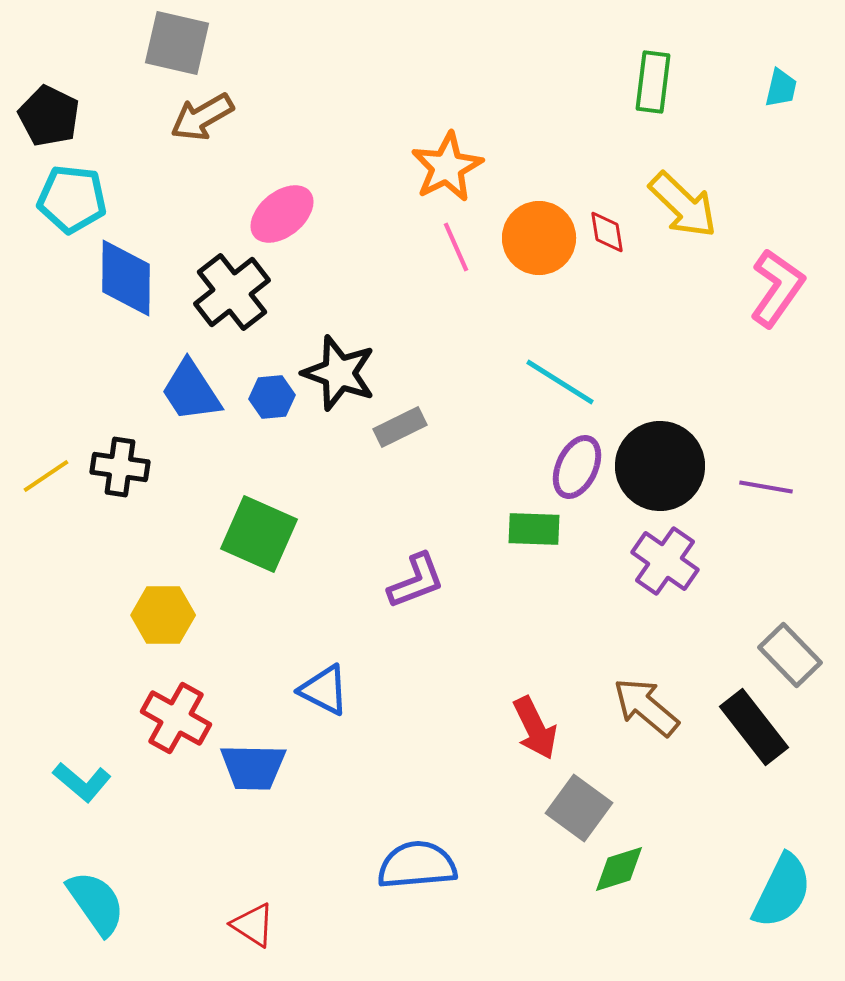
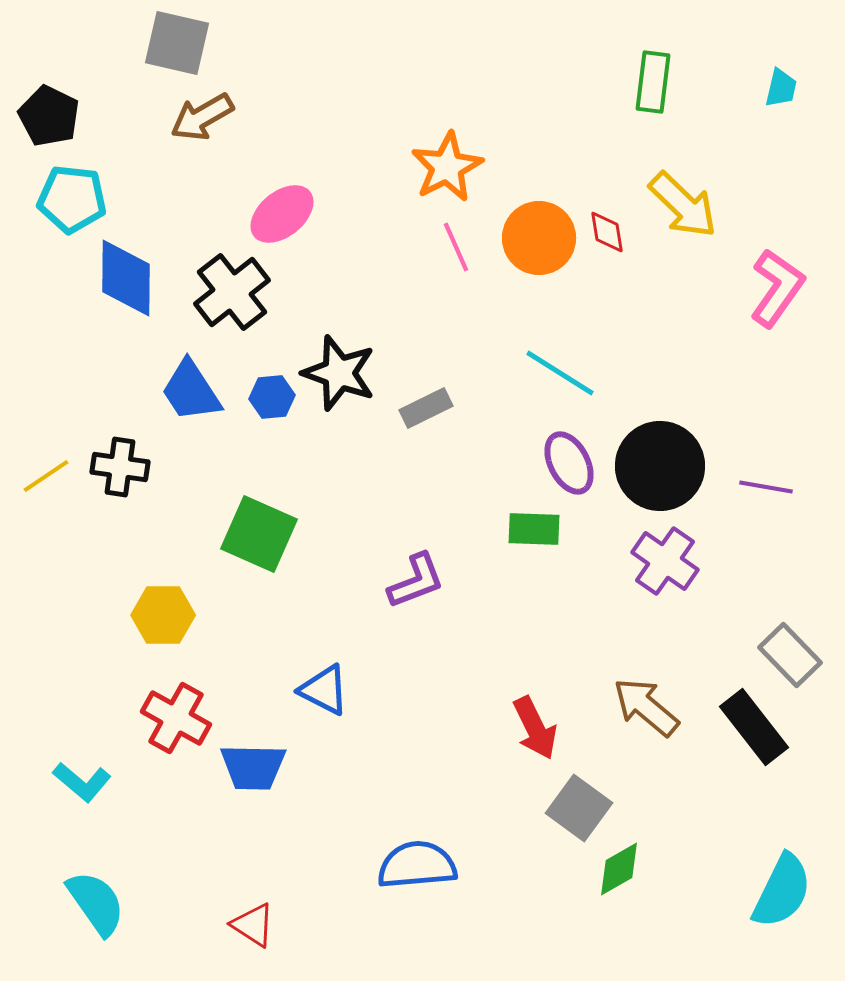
cyan line at (560, 382): moved 9 px up
gray rectangle at (400, 427): moved 26 px right, 19 px up
purple ellipse at (577, 467): moved 8 px left, 4 px up; rotated 52 degrees counterclockwise
green diamond at (619, 869): rotated 12 degrees counterclockwise
